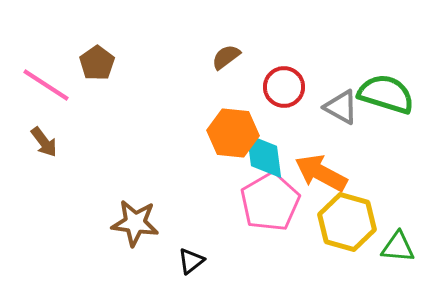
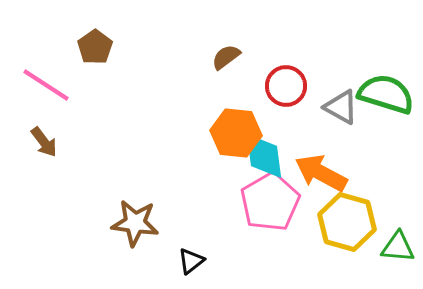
brown pentagon: moved 2 px left, 16 px up
red circle: moved 2 px right, 1 px up
orange hexagon: moved 3 px right
